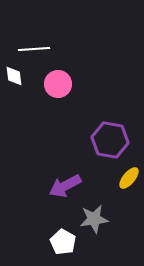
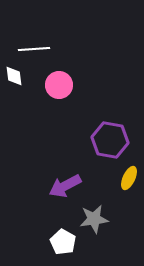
pink circle: moved 1 px right, 1 px down
yellow ellipse: rotated 15 degrees counterclockwise
